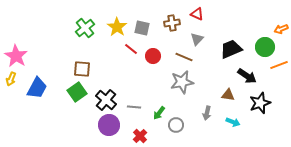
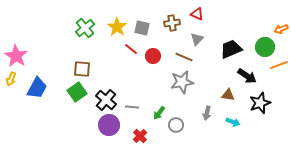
gray line: moved 2 px left
